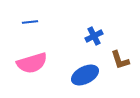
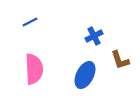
blue line: rotated 21 degrees counterclockwise
pink semicircle: moved 2 px right, 6 px down; rotated 76 degrees counterclockwise
blue ellipse: rotated 36 degrees counterclockwise
